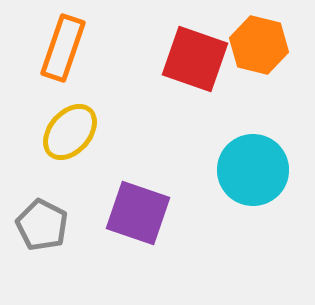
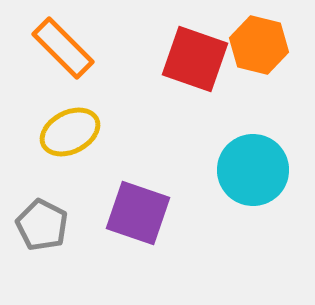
orange rectangle: rotated 64 degrees counterclockwise
yellow ellipse: rotated 22 degrees clockwise
